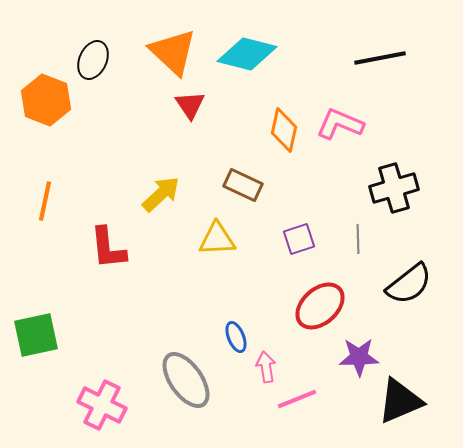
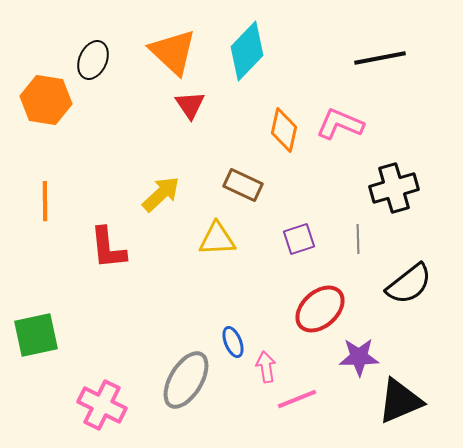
cyan diamond: moved 3 px up; rotated 60 degrees counterclockwise
orange hexagon: rotated 12 degrees counterclockwise
orange line: rotated 12 degrees counterclockwise
red ellipse: moved 3 px down
blue ellipse: moved 3 px left, 5 px down
gray ellipse: rotated 66 degrees clockwise
